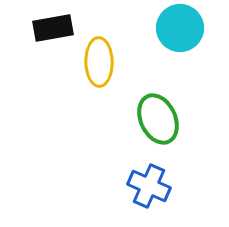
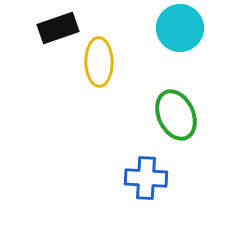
black rectangle: moved 5 px right; rotated 9 degrees counterclockwise
green ellipse: moved 18 px right, 4 px up
blue cross: moved 3 px left, 8 px up; rotated 21 degrees counterclockwise
